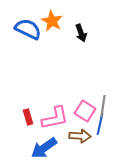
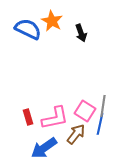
brown arrow: moved 4 px left, 2 px up; rotated 55 degrees counterclockwise
